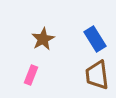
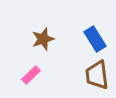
brown star: rotated 10 degrees clockwise
pink rectangle: rotated 24 degrees clockwise
